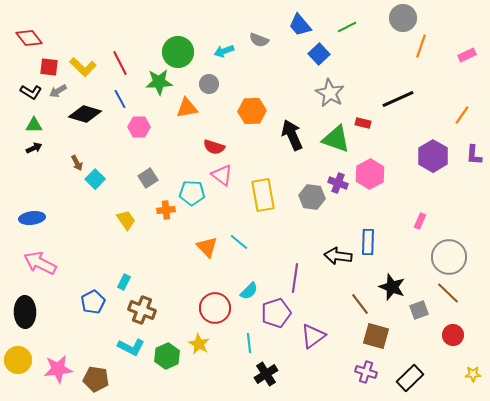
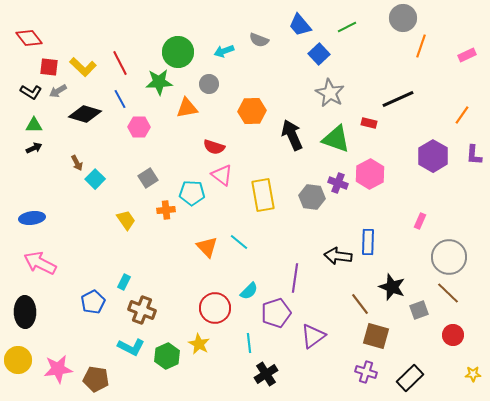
red rectangle at (363, 123): moved 6 px right
